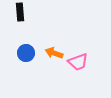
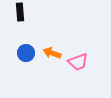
orange arrow: moved 2 px left
